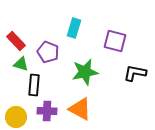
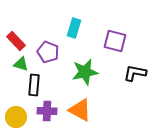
orange triangle: moved 1 px down
